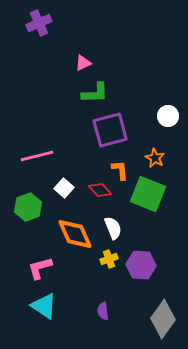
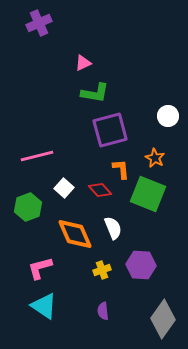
green L-shape: rotated 12 degrees clockwise
orange L-shape: moved 1 px right, 1 px up
yellow cross: moved 7 px left, 11 px down
